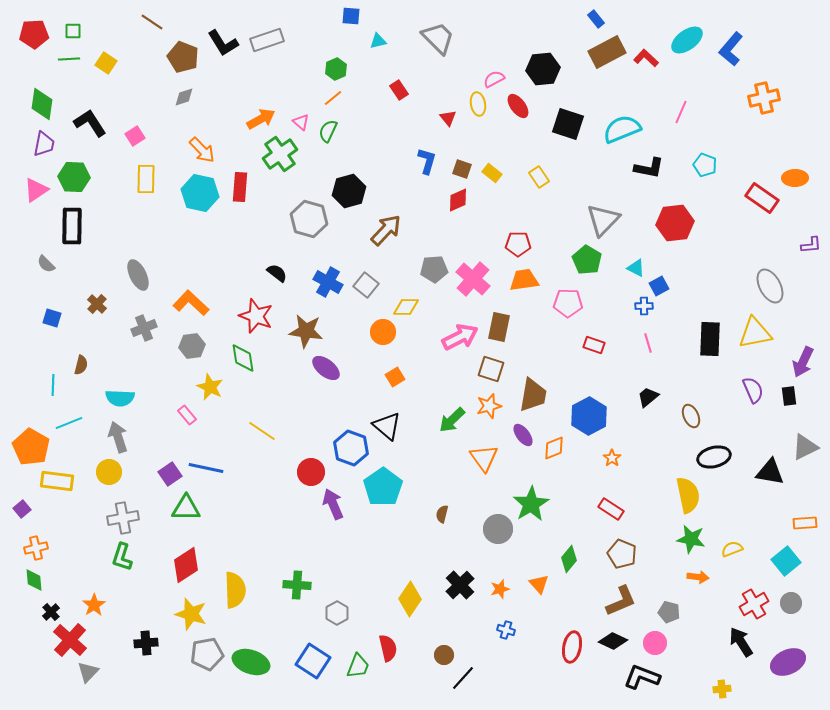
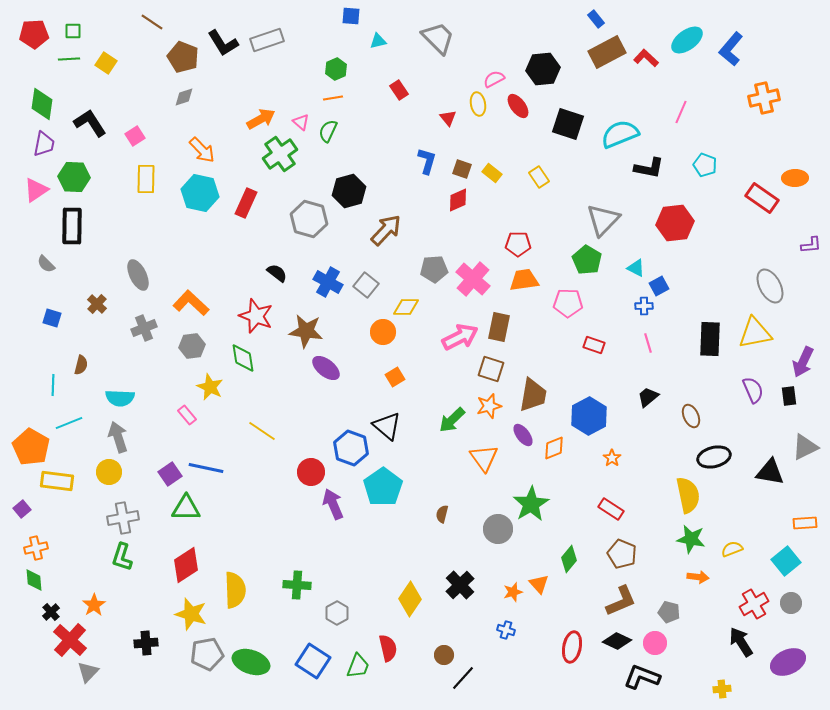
orange line at (333, 98): rotated 30 degrees clockwise
cyan semicircle at (622, 129): moved 2 px left, 5 px down
red rectangle at (240, 187): moved 6 px right, 16 px down; rotated 20 degrees clockwise
orange star at (500, 589): moved 13 px right, 3 px down
black diamond at (613, 641): moved 4 px right
